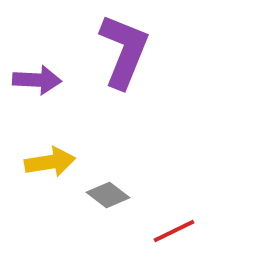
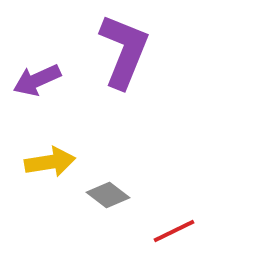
purple arrow: rotated 153 degrees clockwise
